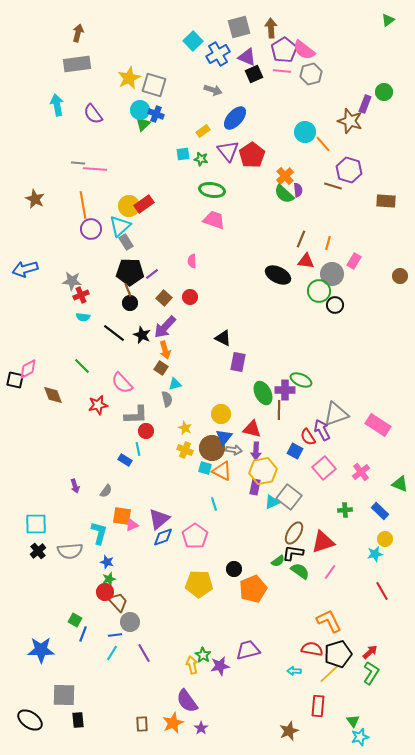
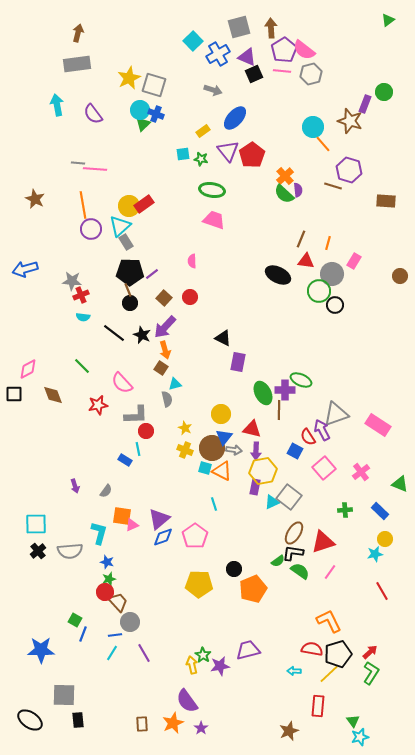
cyan circle at (305, 132): moved 8 px right, 5 px up
black square at (15, 380): moved 1 px left, 14 px down; rotated 12 degrees counterclockwise
